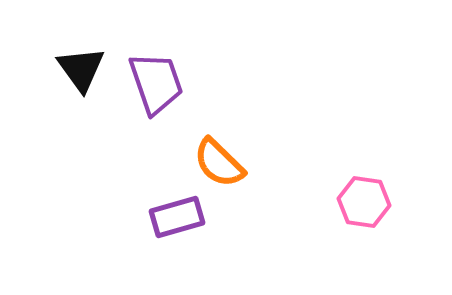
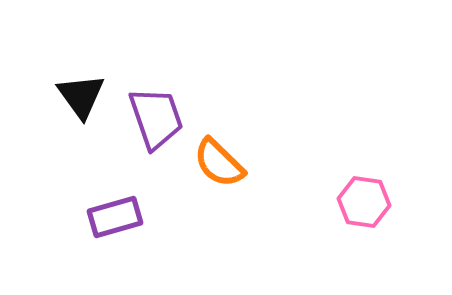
black triangle: moved 27 px down
purple trapezoid: moved 35 px down
purple rectangle: moved 62 px left
